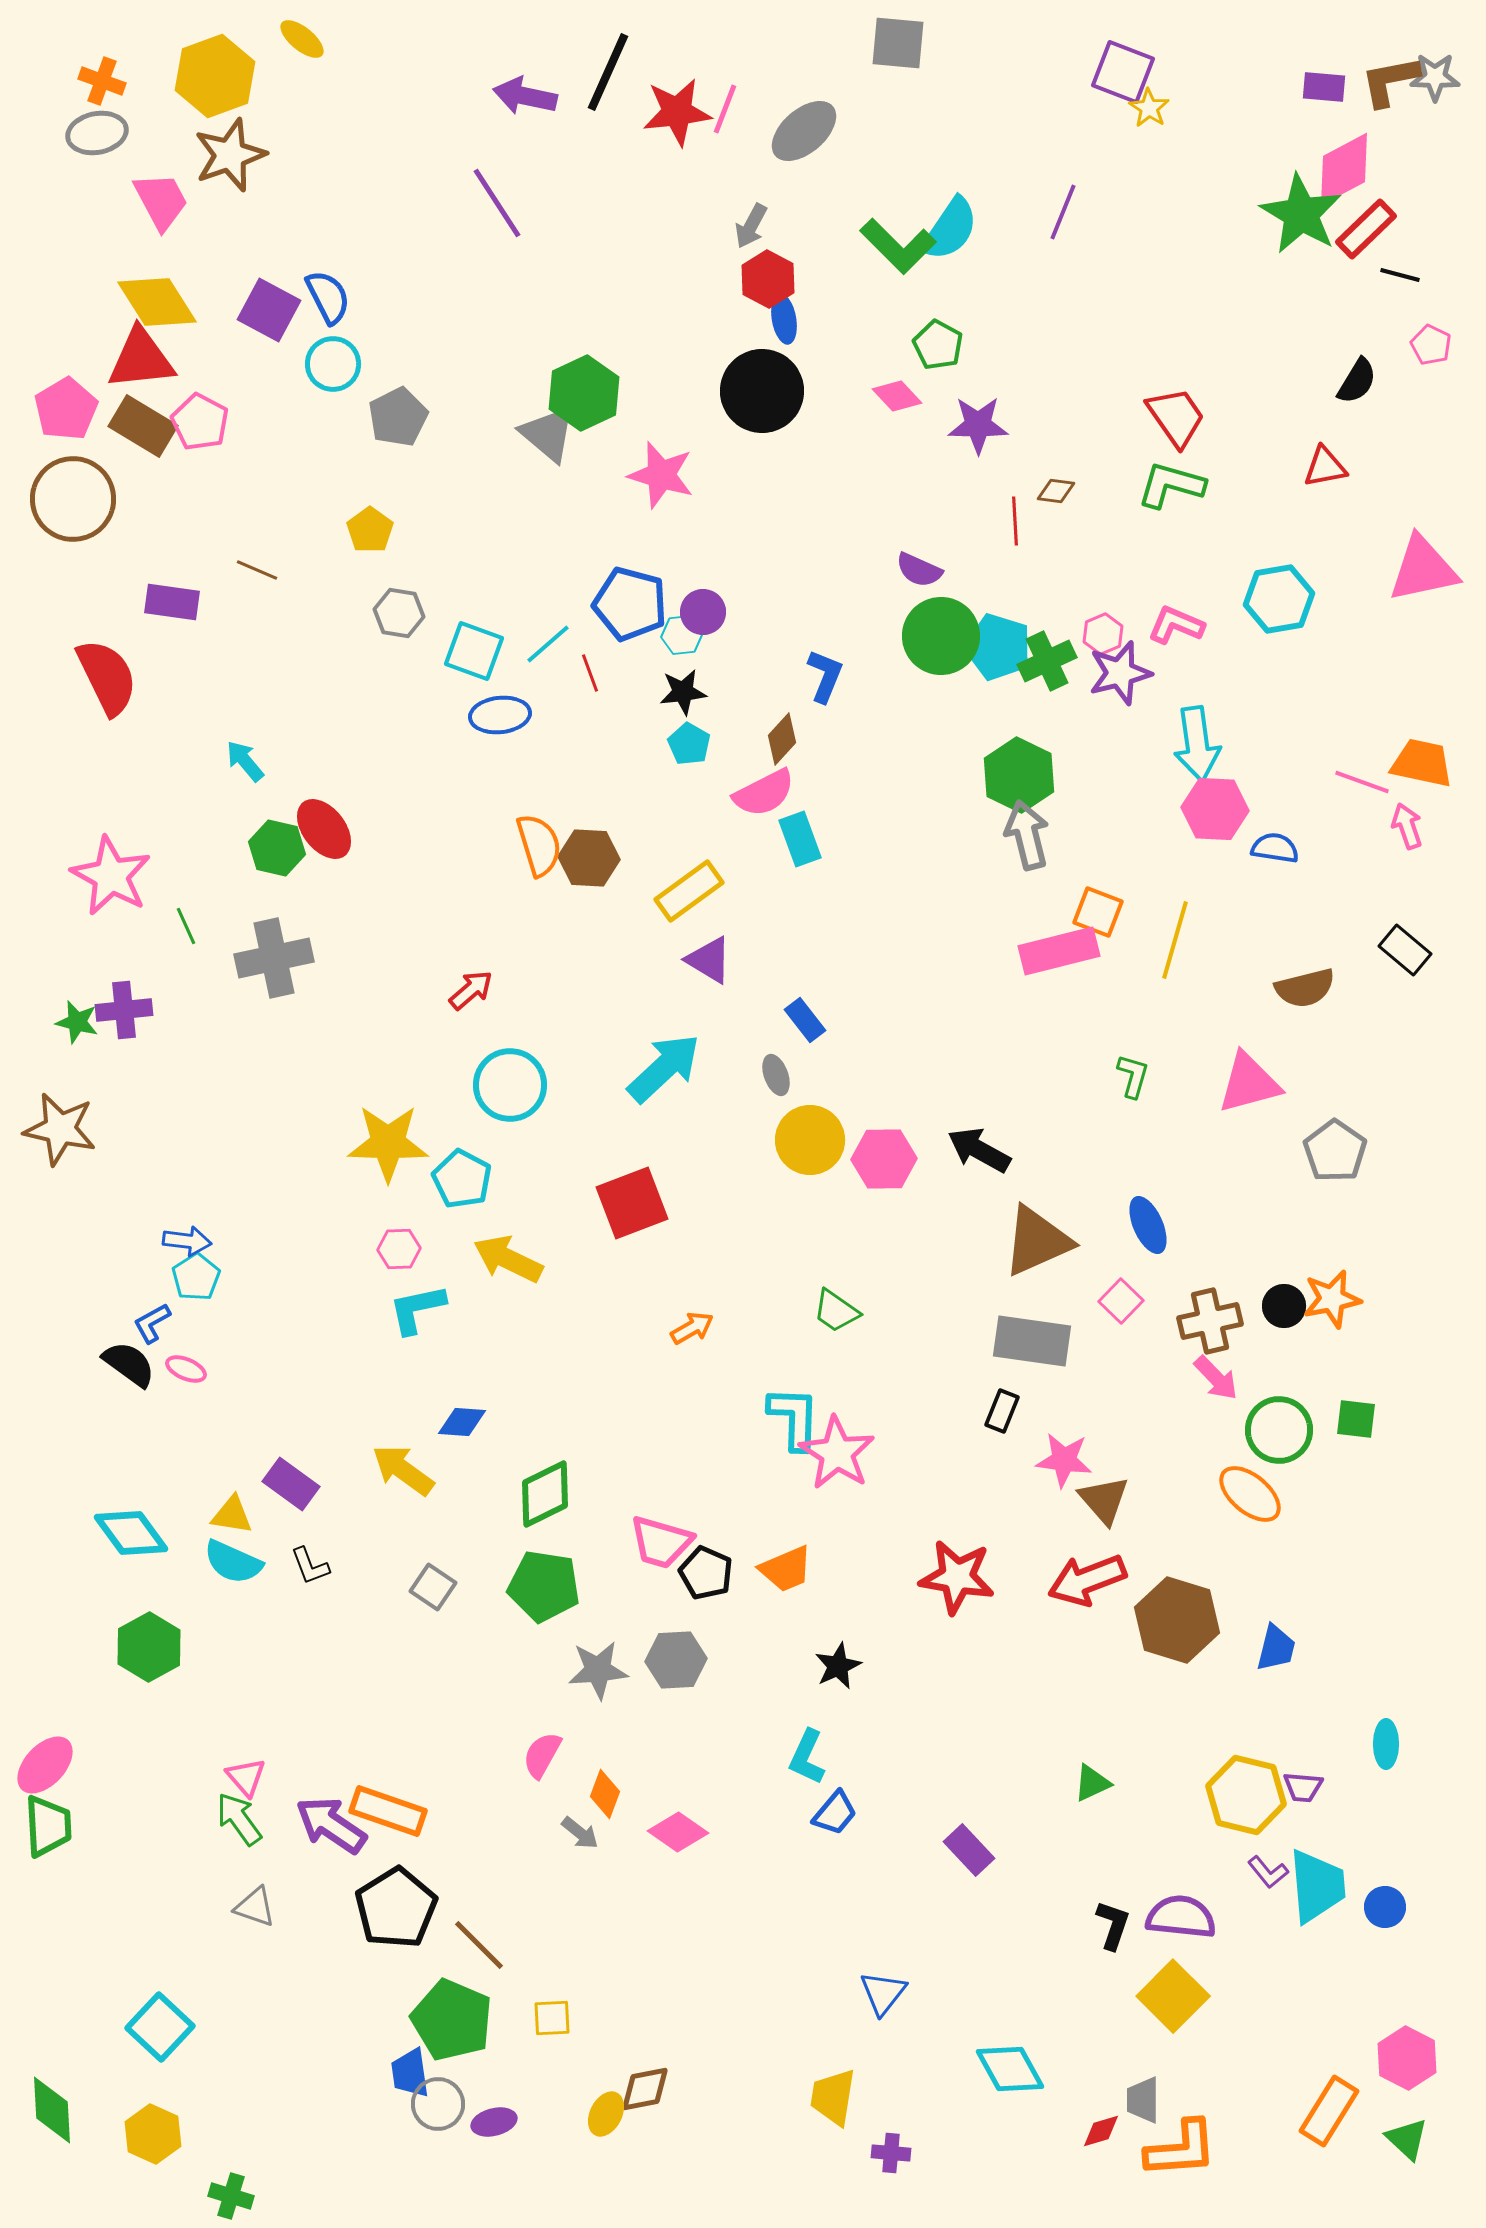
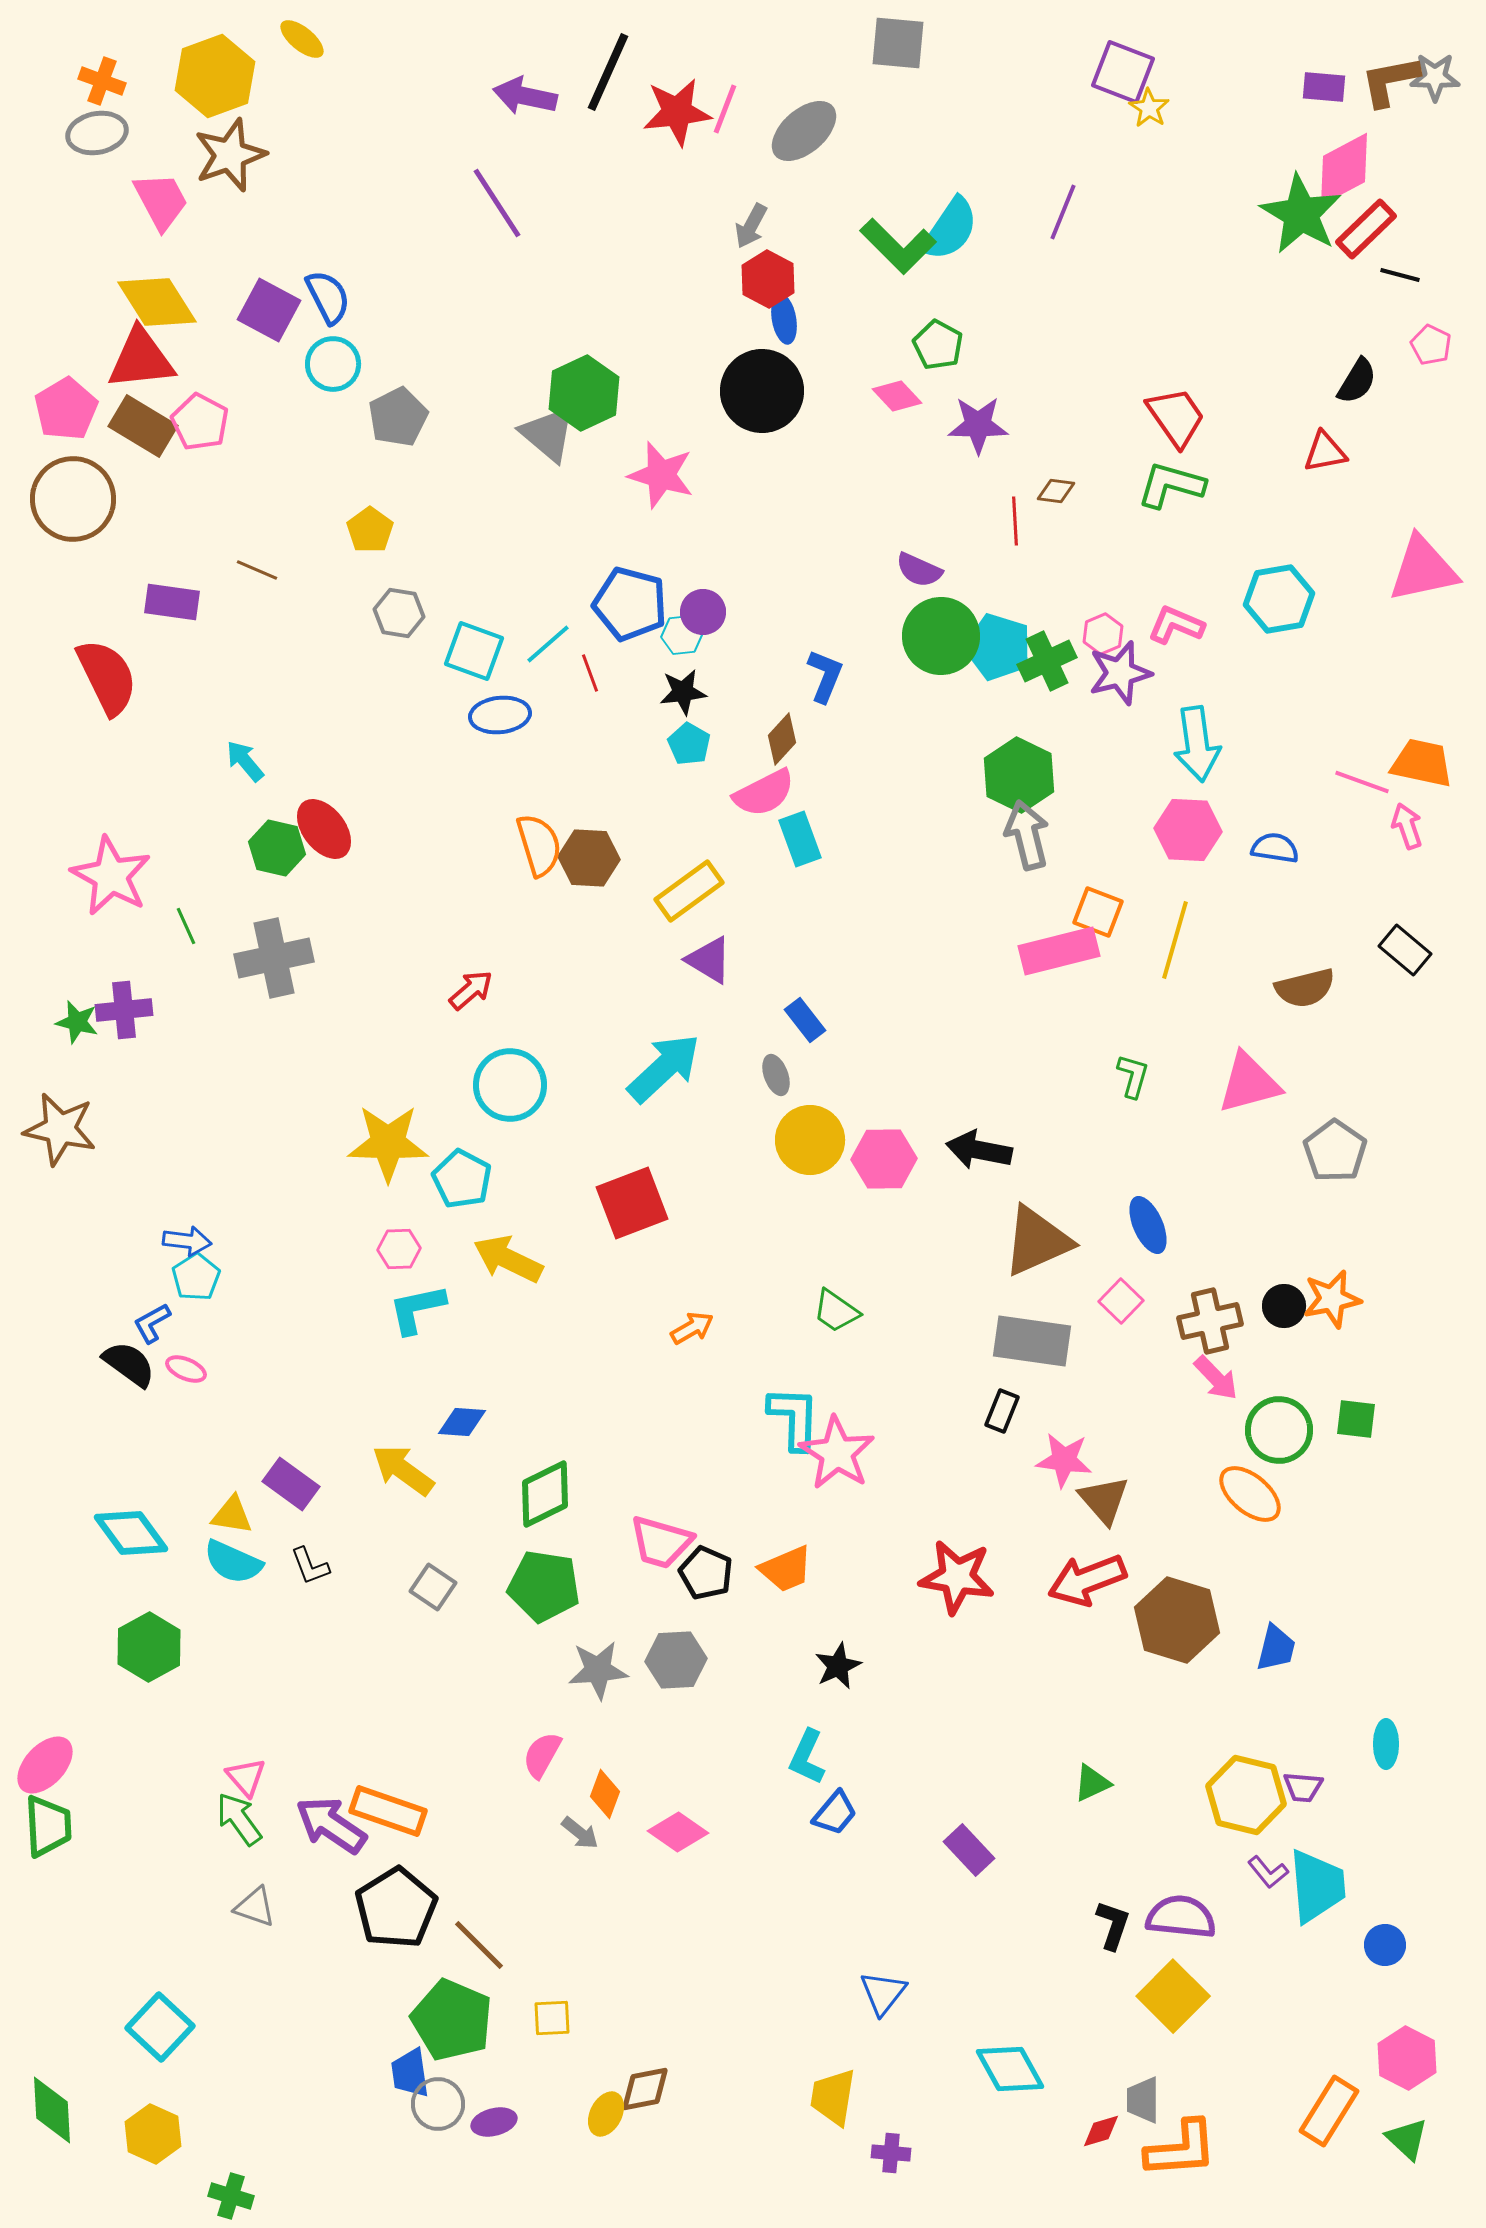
red triangle at (1325, 467): moved 15 px up
pink hexagon at (1215, 809): moved 27 px left, 21 px down
black arrow at (979, 1150): rotated 18 degrees counterclockwise
blue circle at (1385, 1907): moved 38 px down
